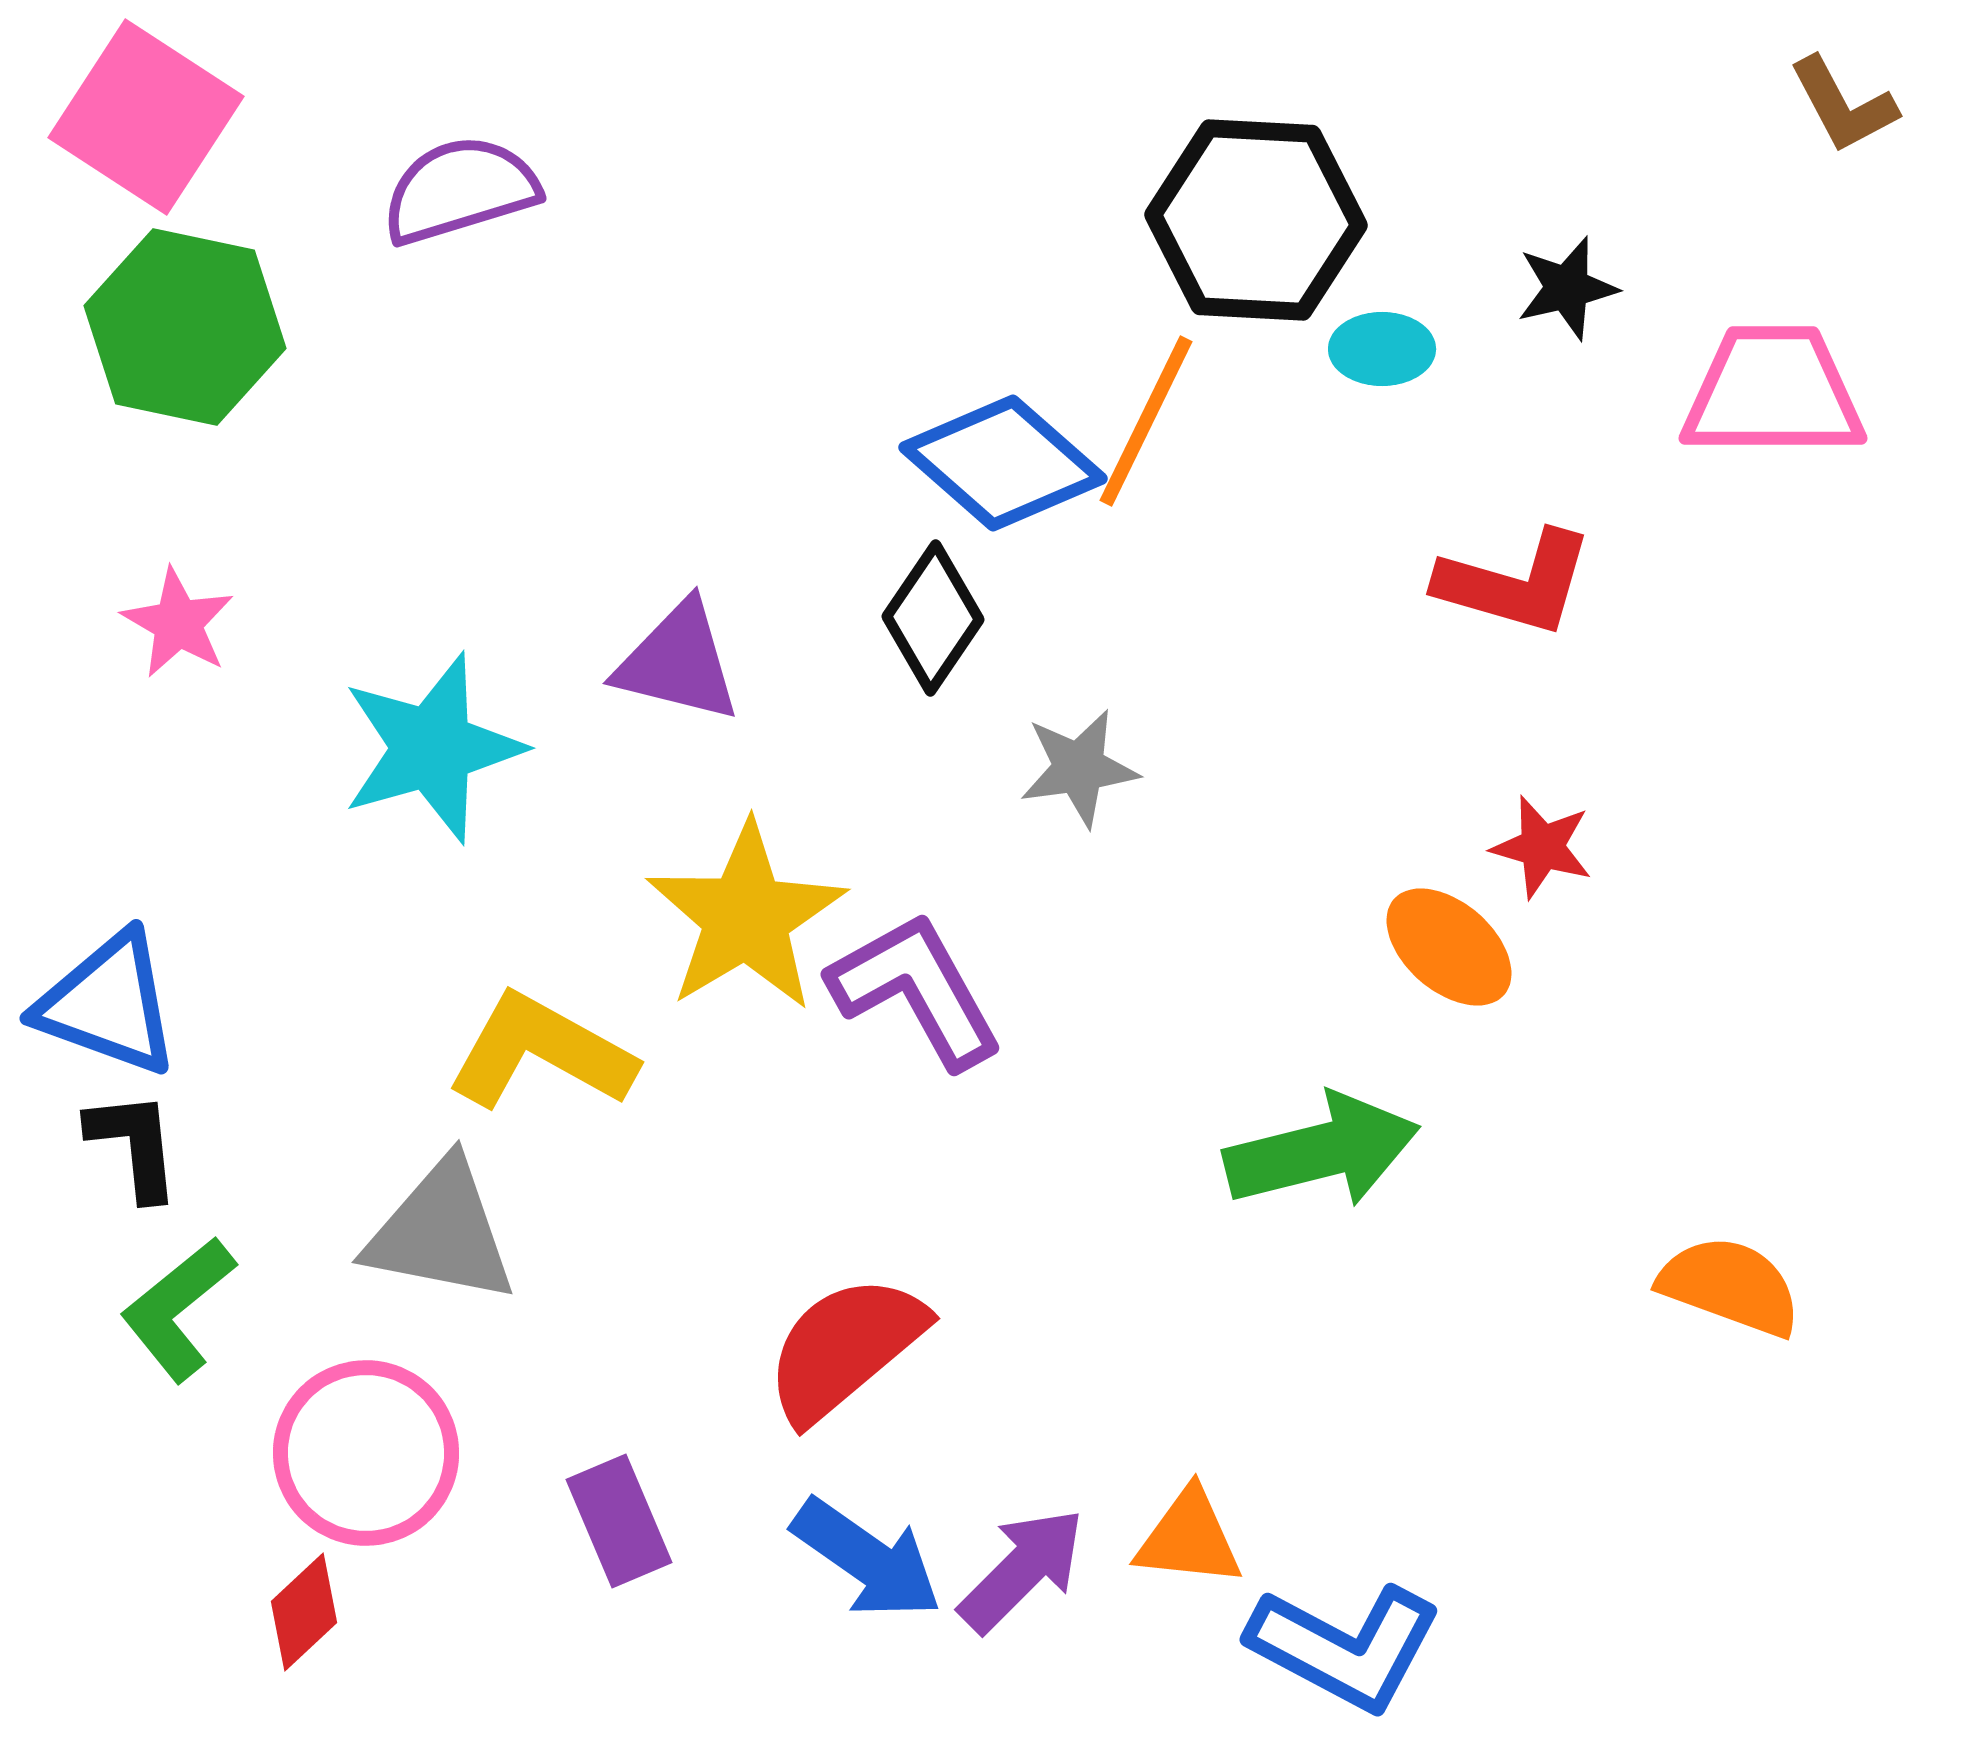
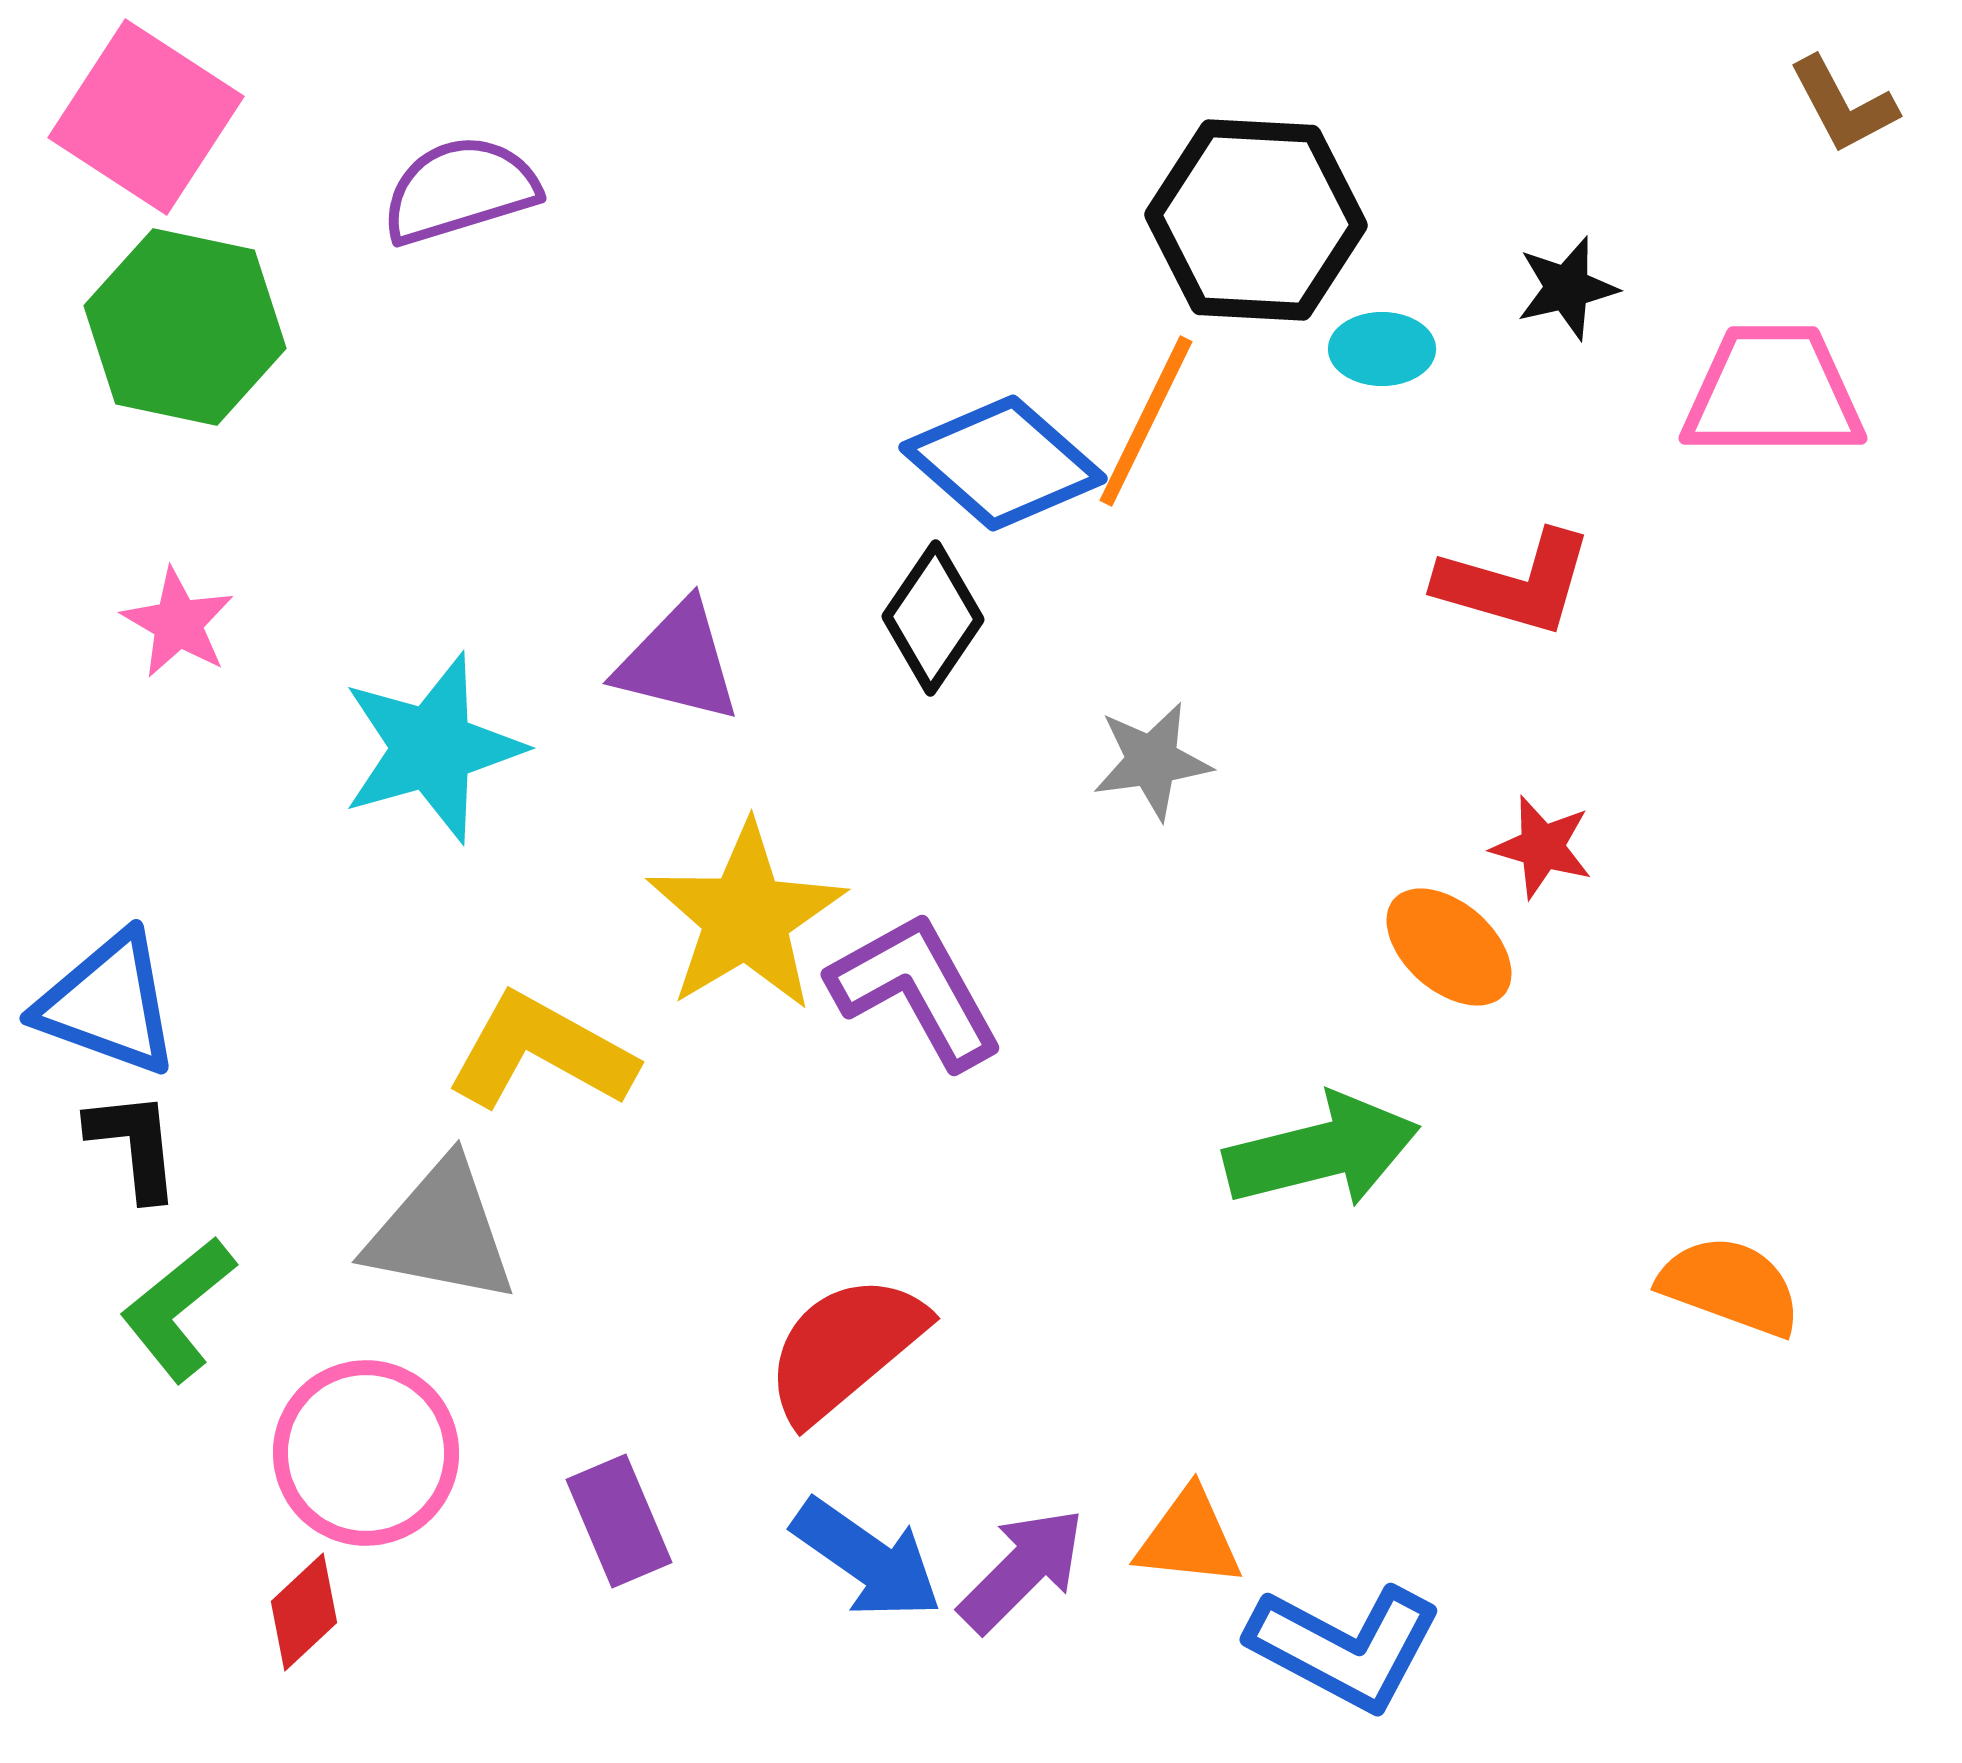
gray star: moved 73 px right, 7 px up
